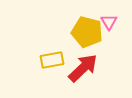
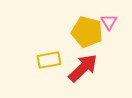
yellow rectangle: moved 3 px left
